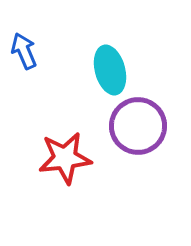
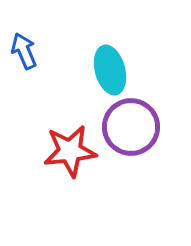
purple circle: moved 7 px left, 1 px down
red star: moved 5 px right, 7 px up
